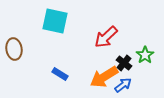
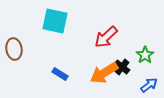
black cross: moved 2 px left, 4 px down
orange arrow: moved 4 px up
blue arrow: moved 26 px right
